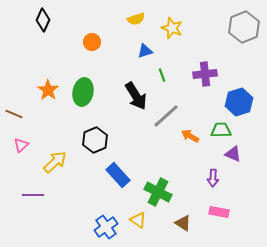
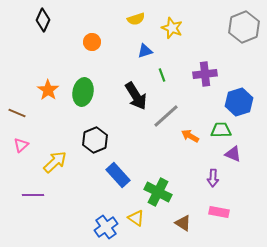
brown line: moved 3 px right, 1 px up
yellow triangle: moved 2 px left, 2 px up
